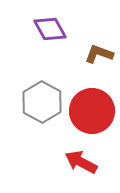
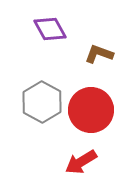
red circle: moved 1 px left, 1 px up
red arrow: rotated 60 degrees counterclockwise
